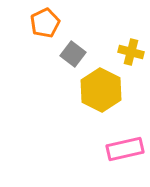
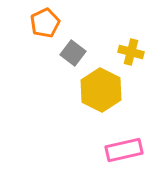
gray square: moved 1 px up
pink rectangle: moved 1 px left, 1 px down
